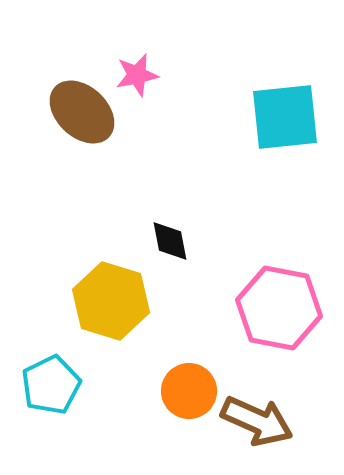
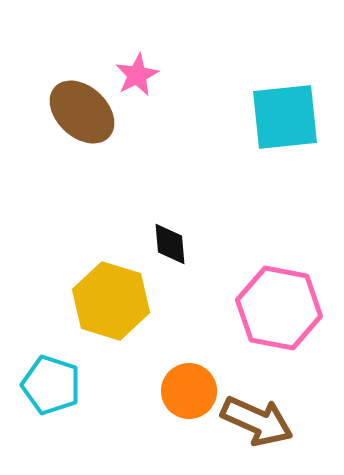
pink star: rotated 15 degrees counterclockwise
black diamond: moved 3 px down; rotated 6 degrees clockwise
cyan pentagon: rotated 28 degrees counterclockwise
